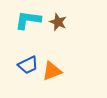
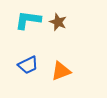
orange triangle: moved 9 px right
